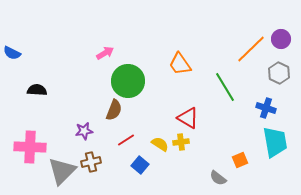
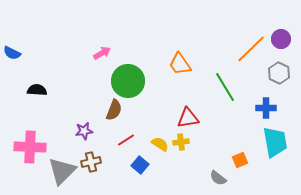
pink arrow: moved 3 px left
blue cross: rotated 18 degrees counterclockwise
red triangle: rotated 40 degrees counterclockwise
